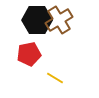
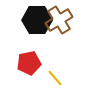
red pentagon: moved 9 px down
yellow line: rotated 18 degrees clockwise
